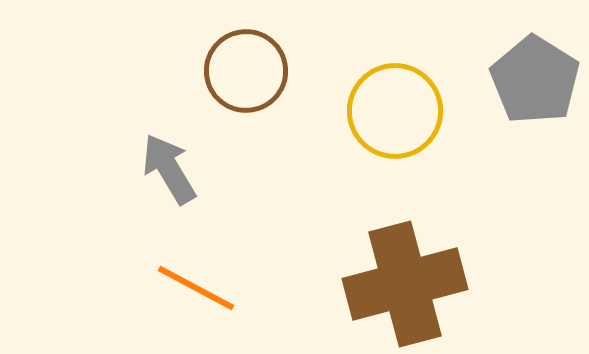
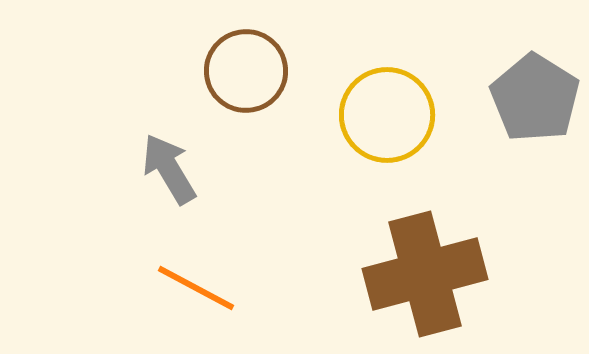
gray pentagon: moved 18 px down
yellow circle: moved 8 px left, 4 px down
brown cross: moved 20 px right, 10 px up
